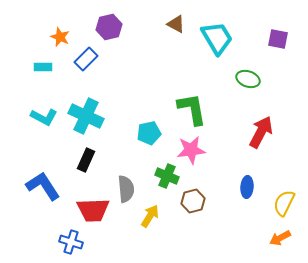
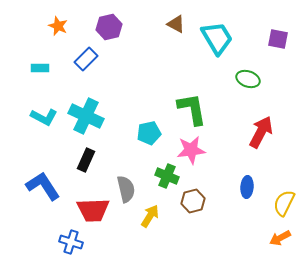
orange star: moved 2 px left, 11 px up
cyan rectangle: moved 3 px left, 1 px down
gray semicircle: rotated 8 degrees counterclockwise
